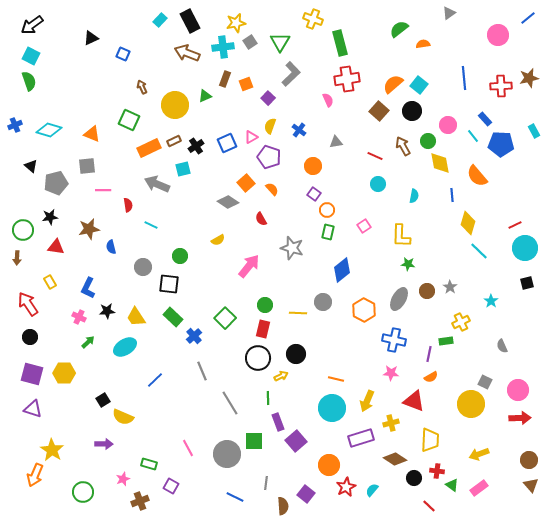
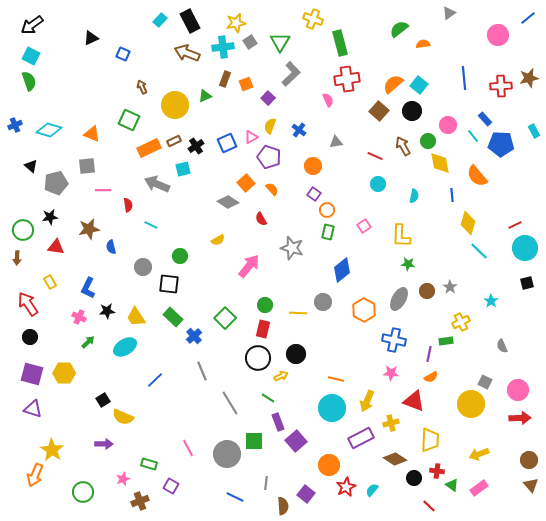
green line at (268, 398): rotated 56 degrees counterclockwise
purple rectangle at (361, 438): rotated 10 degrees counterclockwise
